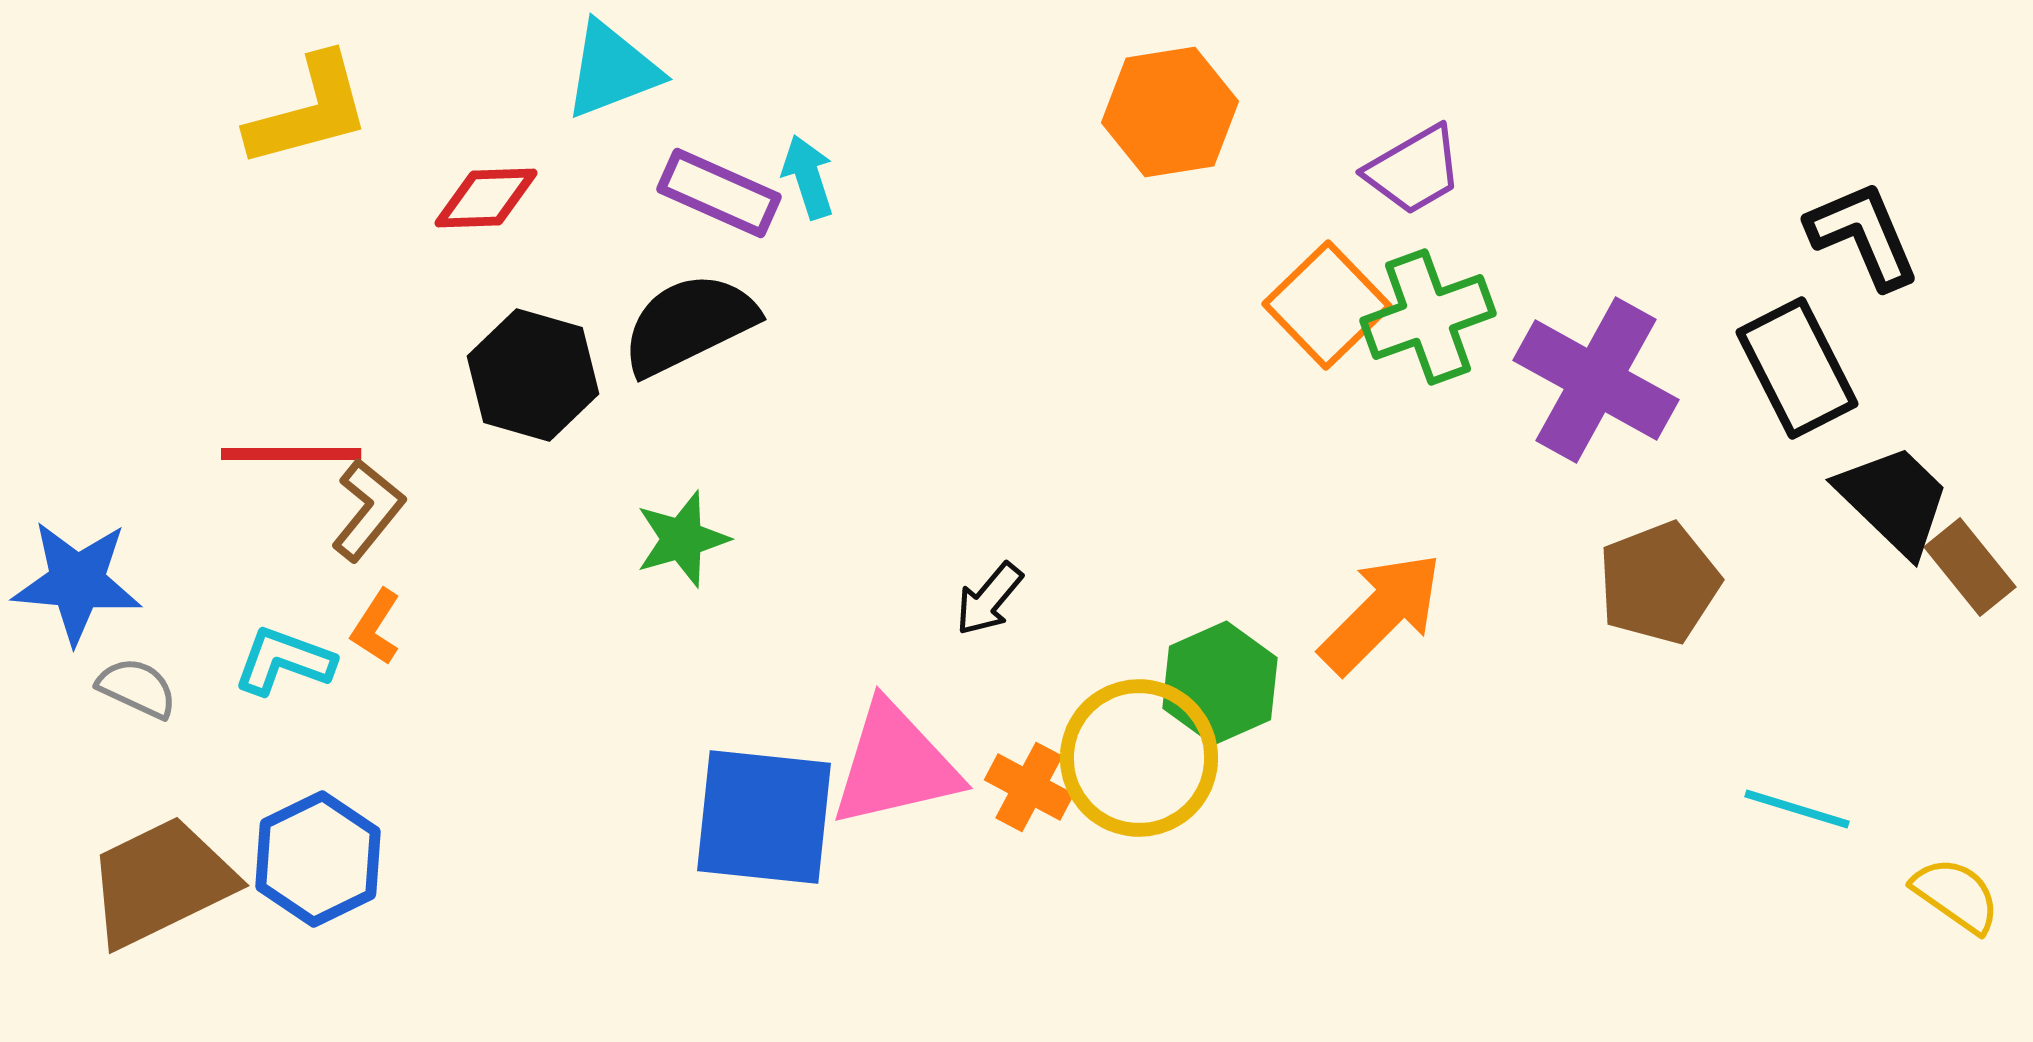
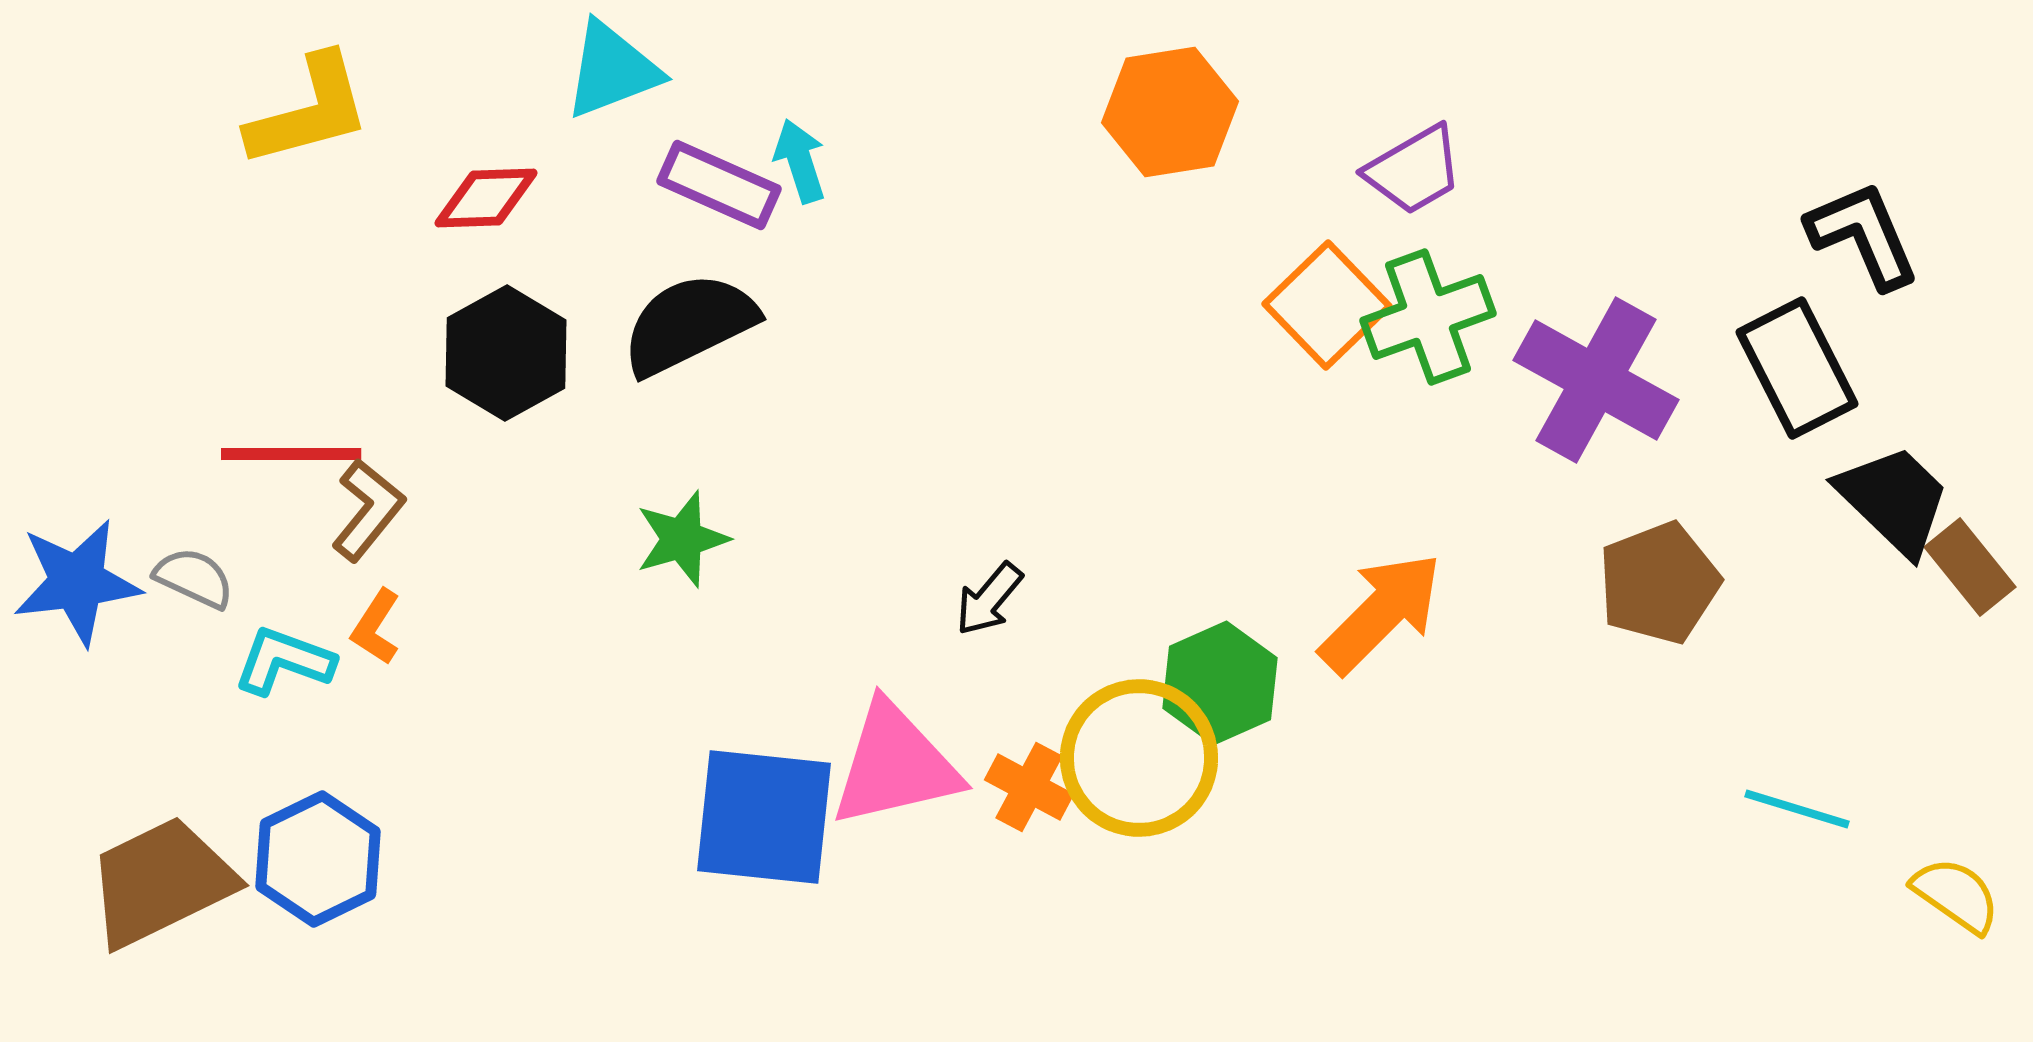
cyan arrow: moved 8 px left, 16 px up
purple rectangle: moved 8 px up
black hexagon: moved 27 px left, 22 px up; rotated 15 degrees clockwise
blue star: rotated 12 degrees counterclockwise
gray semicircle: moved 57 px right, 110 px up
